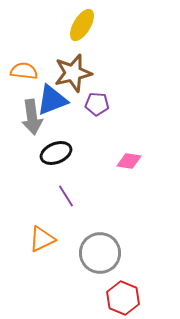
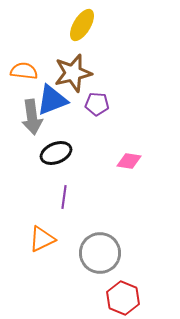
purple line: moved 2 px left, 1 px down; rotated 40 degrees clockwise
